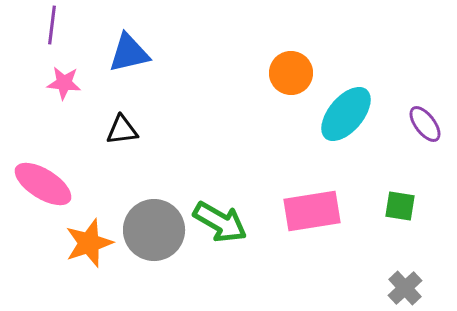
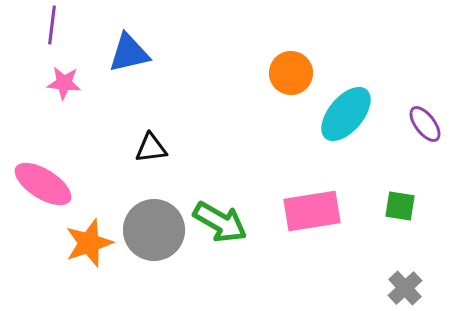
black triangle: moved 29 px right, 18 px down
